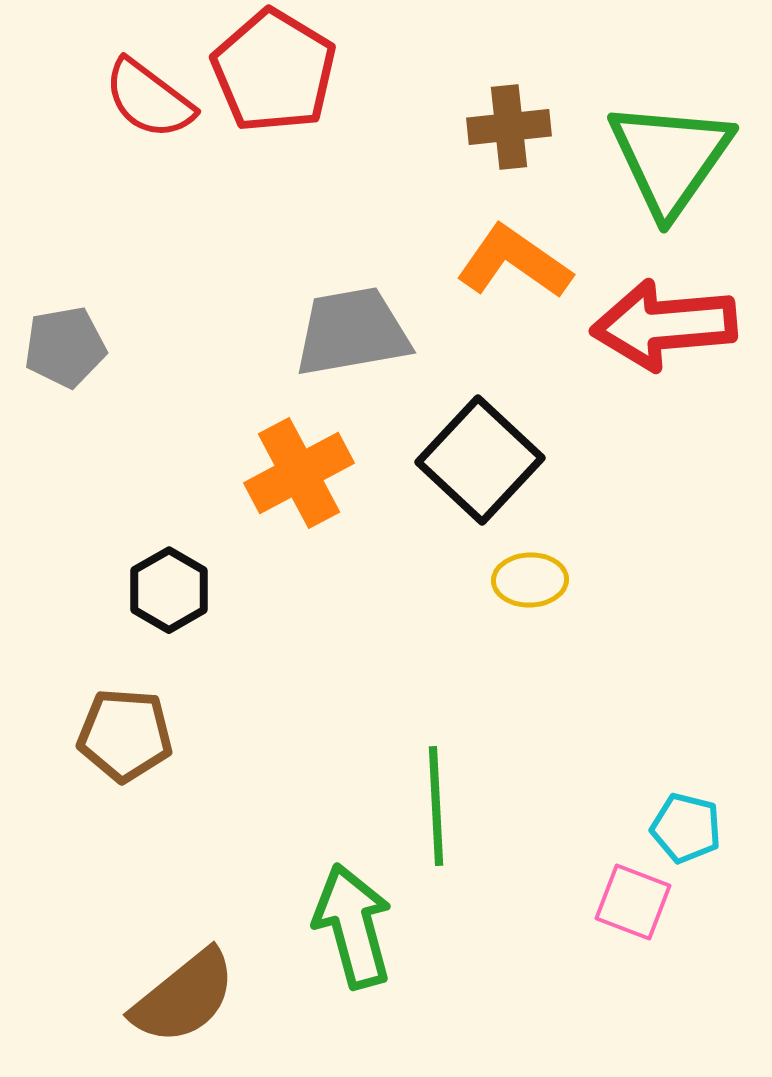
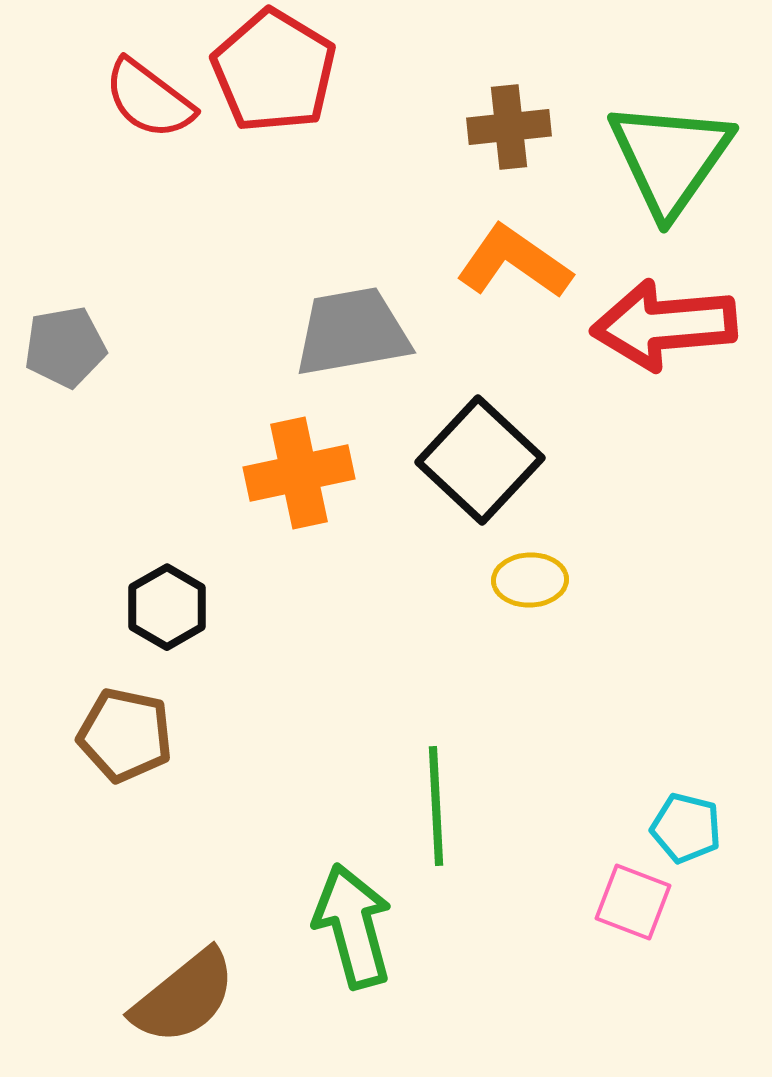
orange cross: rotated 16 degrees clockwise
black hexagon: moved 2 px left, 17 px down
brown pentagon: rotated 8 degrees clockwise
